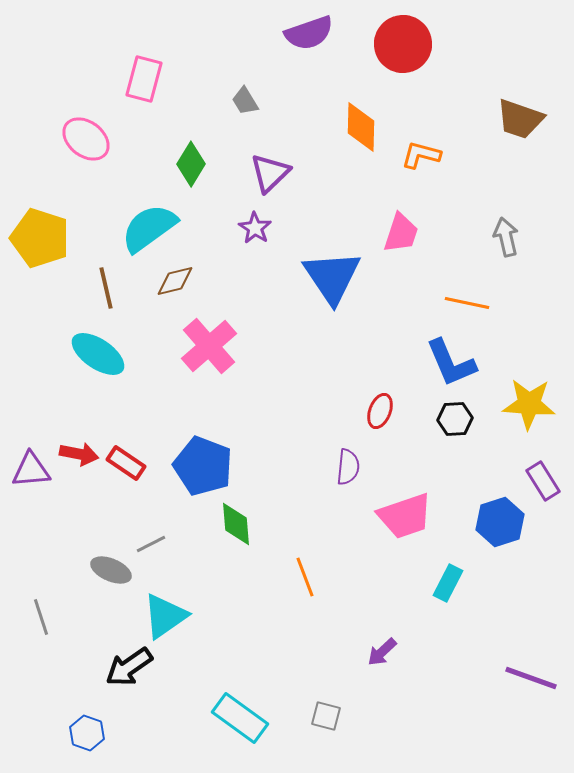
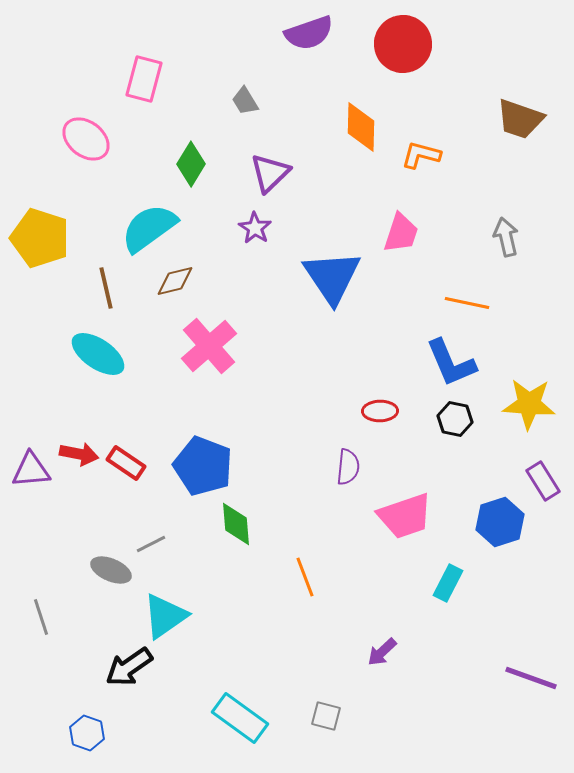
red ellipse at (380, 411): rotated 68 degrees clockwise
black hexagon at (455, 419): rotated 16 degrees clockwise
